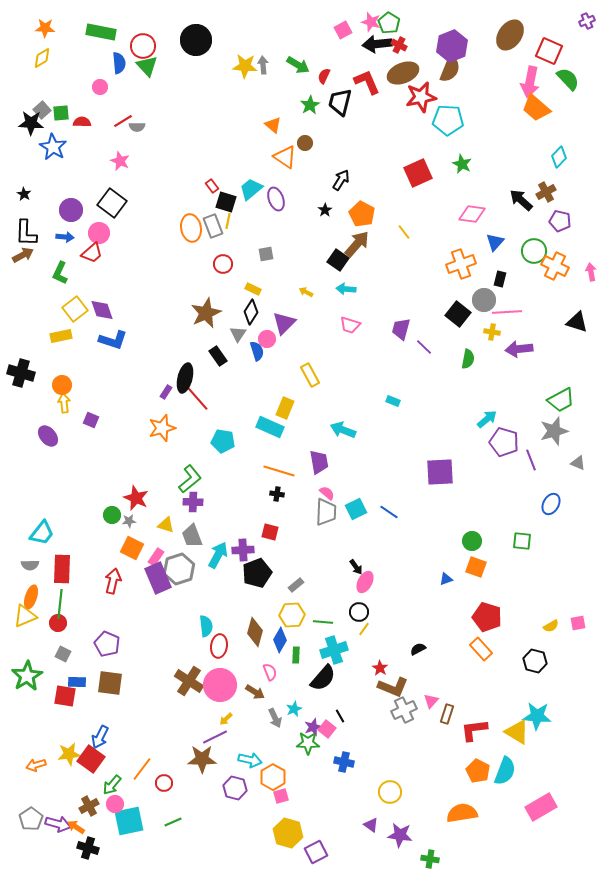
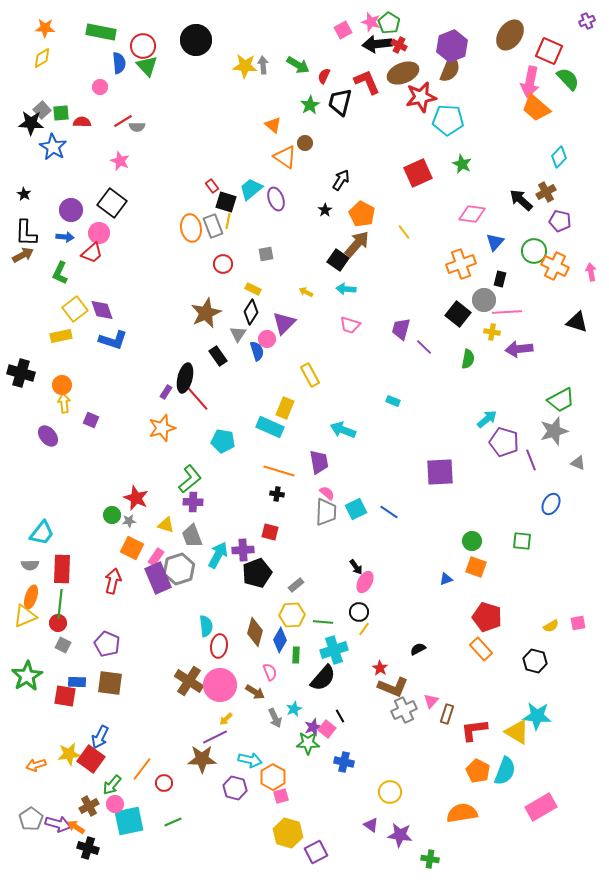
gray square at (63, 654): moved 9 px up
